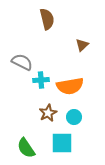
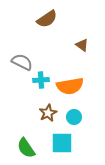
brown semicircle: rotated 70 degrees clockwise
brown triangle: rotated 40 degrees counterclockwise
